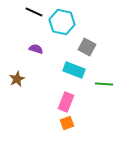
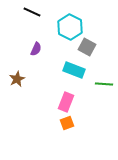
black line: moved 2 px left
cyan hexagon: moved 8 px right, 5 px down; rotated 15 degrees clockwise
purple semicircle: rotated 96 degrees clockwise
